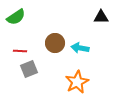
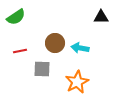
red line: rotated 16 degrees counterclockwise
gray square: moved 13 px right; rotated 24 degrees clockwise
